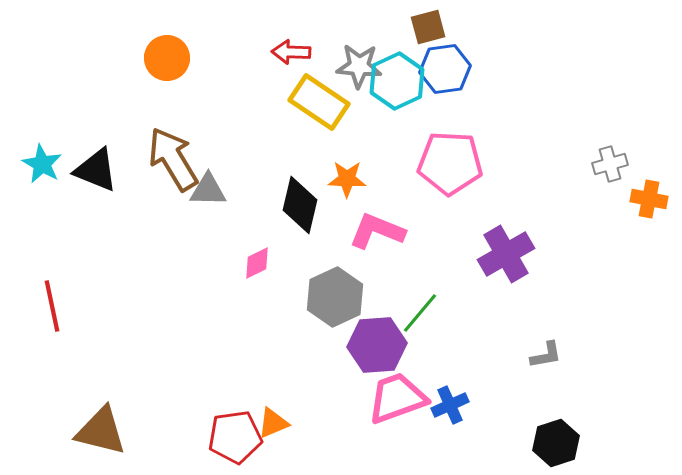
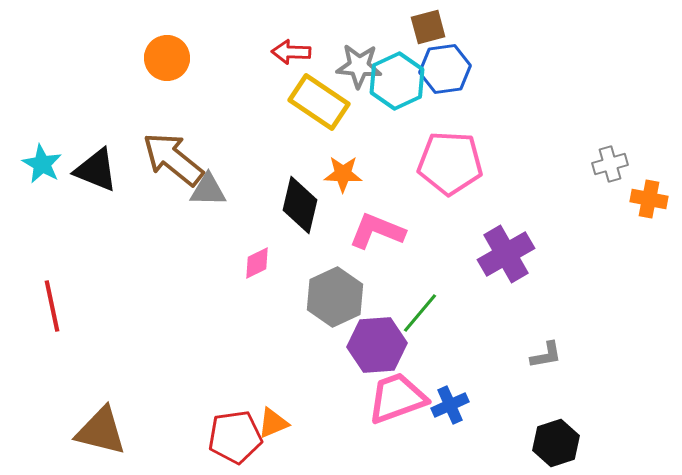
brown arrow: rotated 20 degrees counterclockwise
orange star: moved 4 px left, 5 px up
